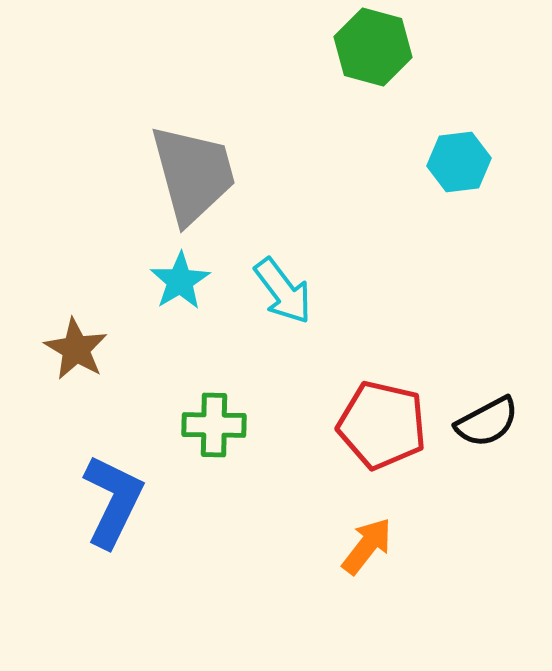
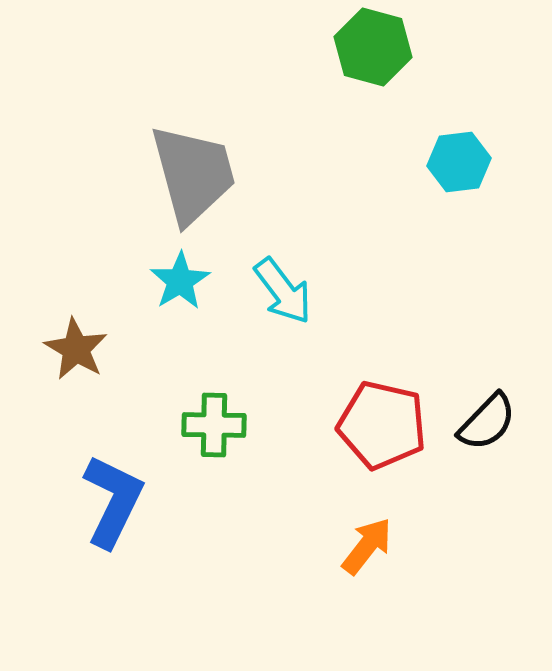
black semicircle: rotated 18 degrees counterclockwise
